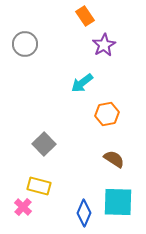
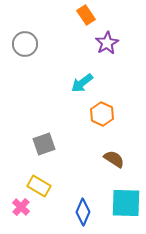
orange rectangle: moved 1 px right, 1 px up
purple star: moved 3 px right, 2 px up
orange hexagon: moved 5 px left; rotated 25 degrees counterclockwise
gray square: rotated 25 degrees clockwise
yellow rectangle: rotated 15 degrees clockwise
cyan square: moved 8 px right, 1 px down
pink cross: moved 2 px left
blue diamond: moved 1 px left, 1 px up
